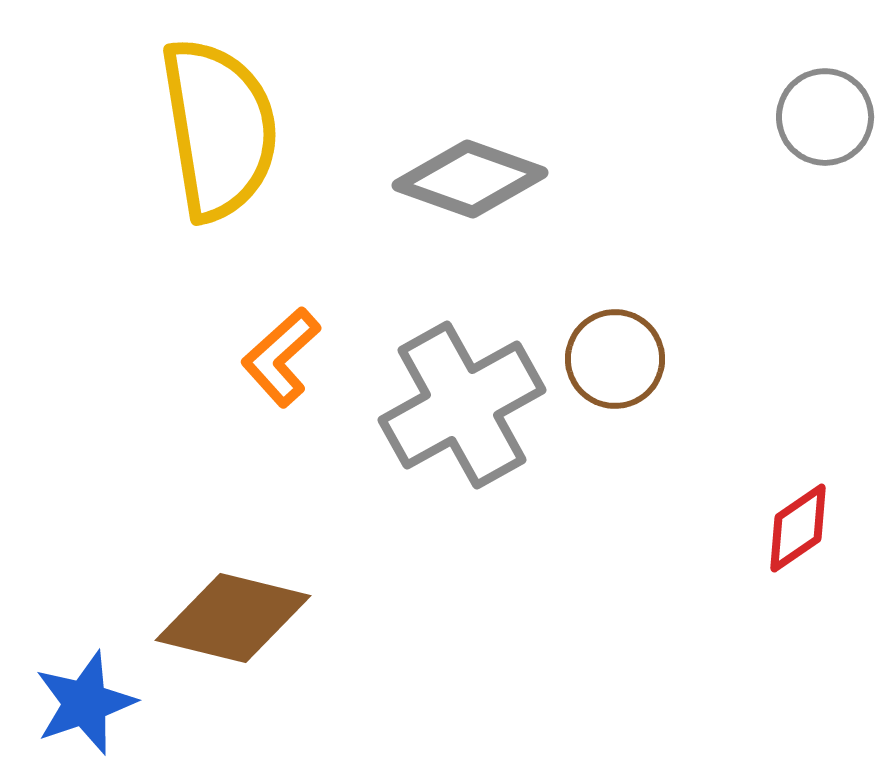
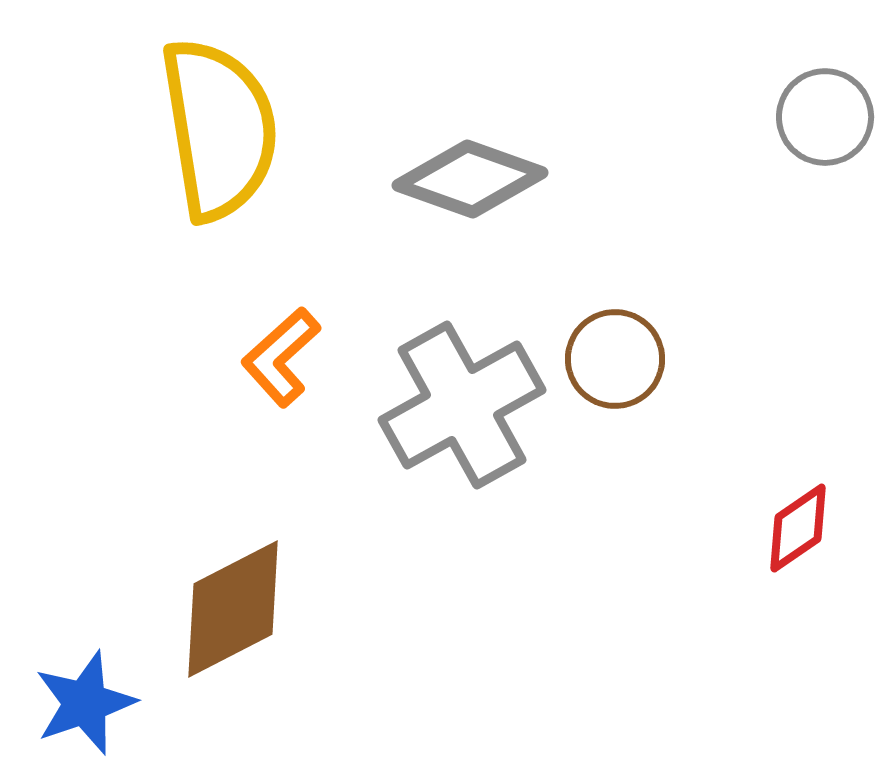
brown diamond: moved 9 px up; rotated 41 degrees counterclockwise
